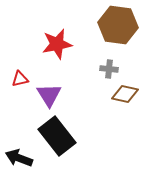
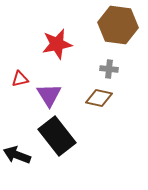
brown diamond: moved 26 px left, 4 px down
black arrow: moved 2 px left, 3 px up
